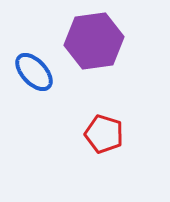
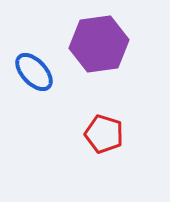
purple hexagon: moved 5 px right, 3 px down
